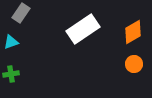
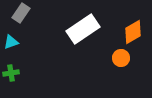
orange circle: moved 13 px left, 6 px up
green cross: moved 1 px up
